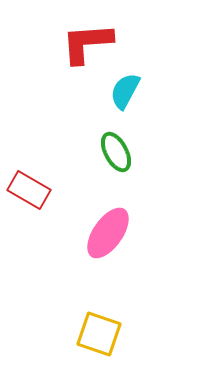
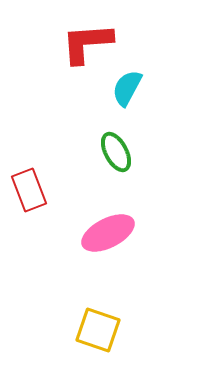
cyan semicircle: moved 2 px right, 3 px up
red rectangle: rotated 39 degrees clockwise
pink ellipse: rotated 28 degrees clockwise
yellow square: moved 1 px left, 4 px up
